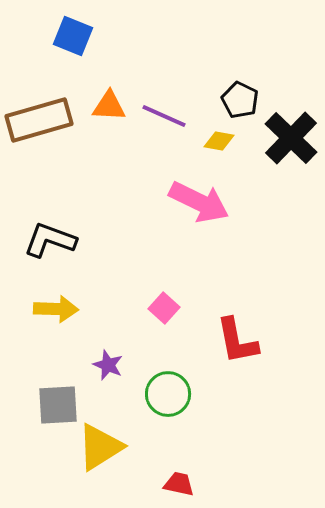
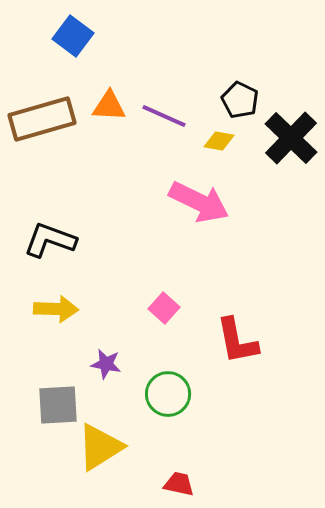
blue square: rotated 15 degrees clockwise
brown rectangle: moved 3 px right, 1 px up
purple star: moved 2 px left, 1 px up; rotated 12 degrees counterclockwise
